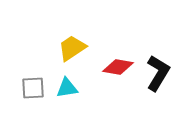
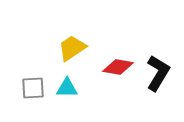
cyan triangle: rotated 10 degrees clockwise
